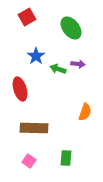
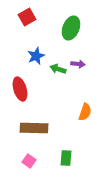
green ellipse: rotated 60 degrees clockwise
blue star: rotated 12 degrees clockwise
